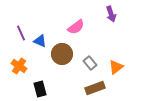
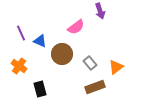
purple arrow: moved 11 px left, 3 px up
brown rectangle: moved 1 px up
